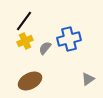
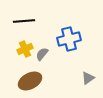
black line: rotated 50 degrees clockwise
yellow cross: moved 8 px down
gray semicircle: moved 3 px left, 6 px down
gray triangle: moved 1 px up
